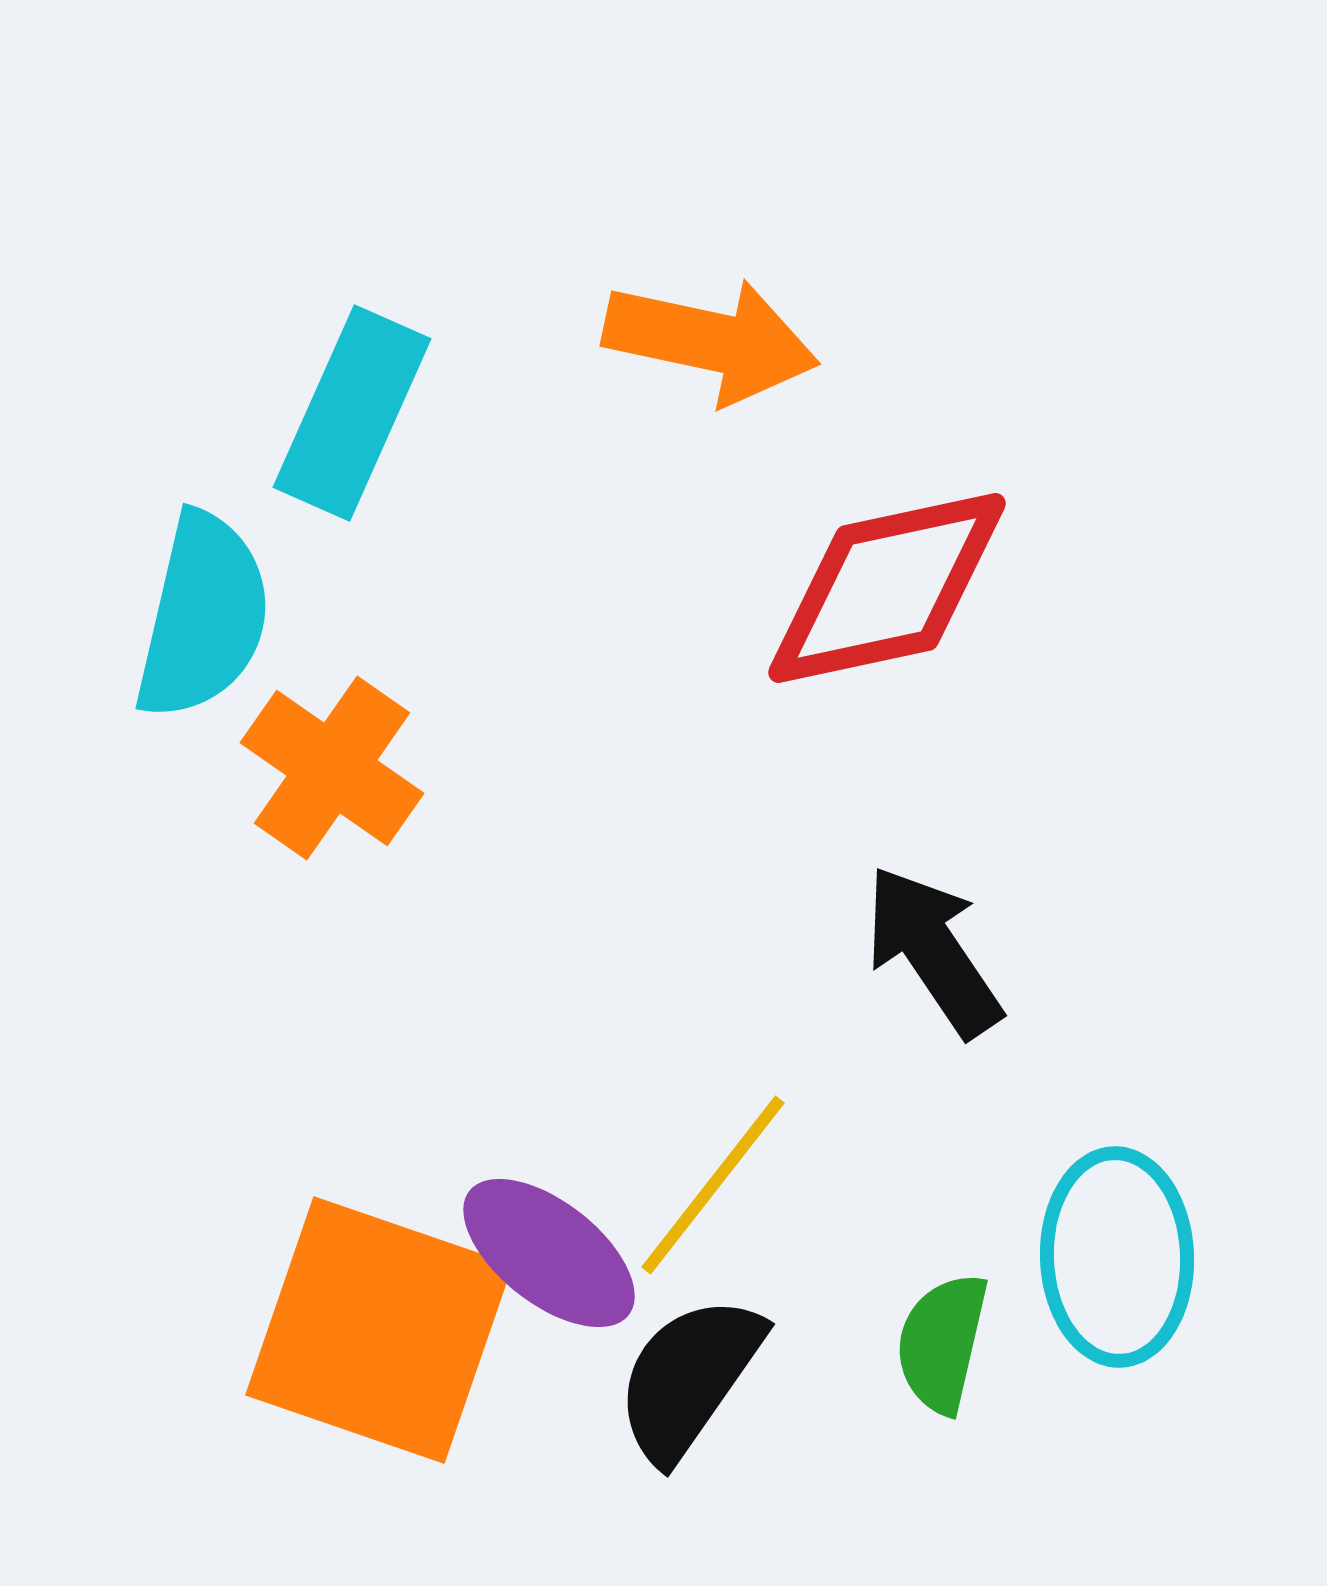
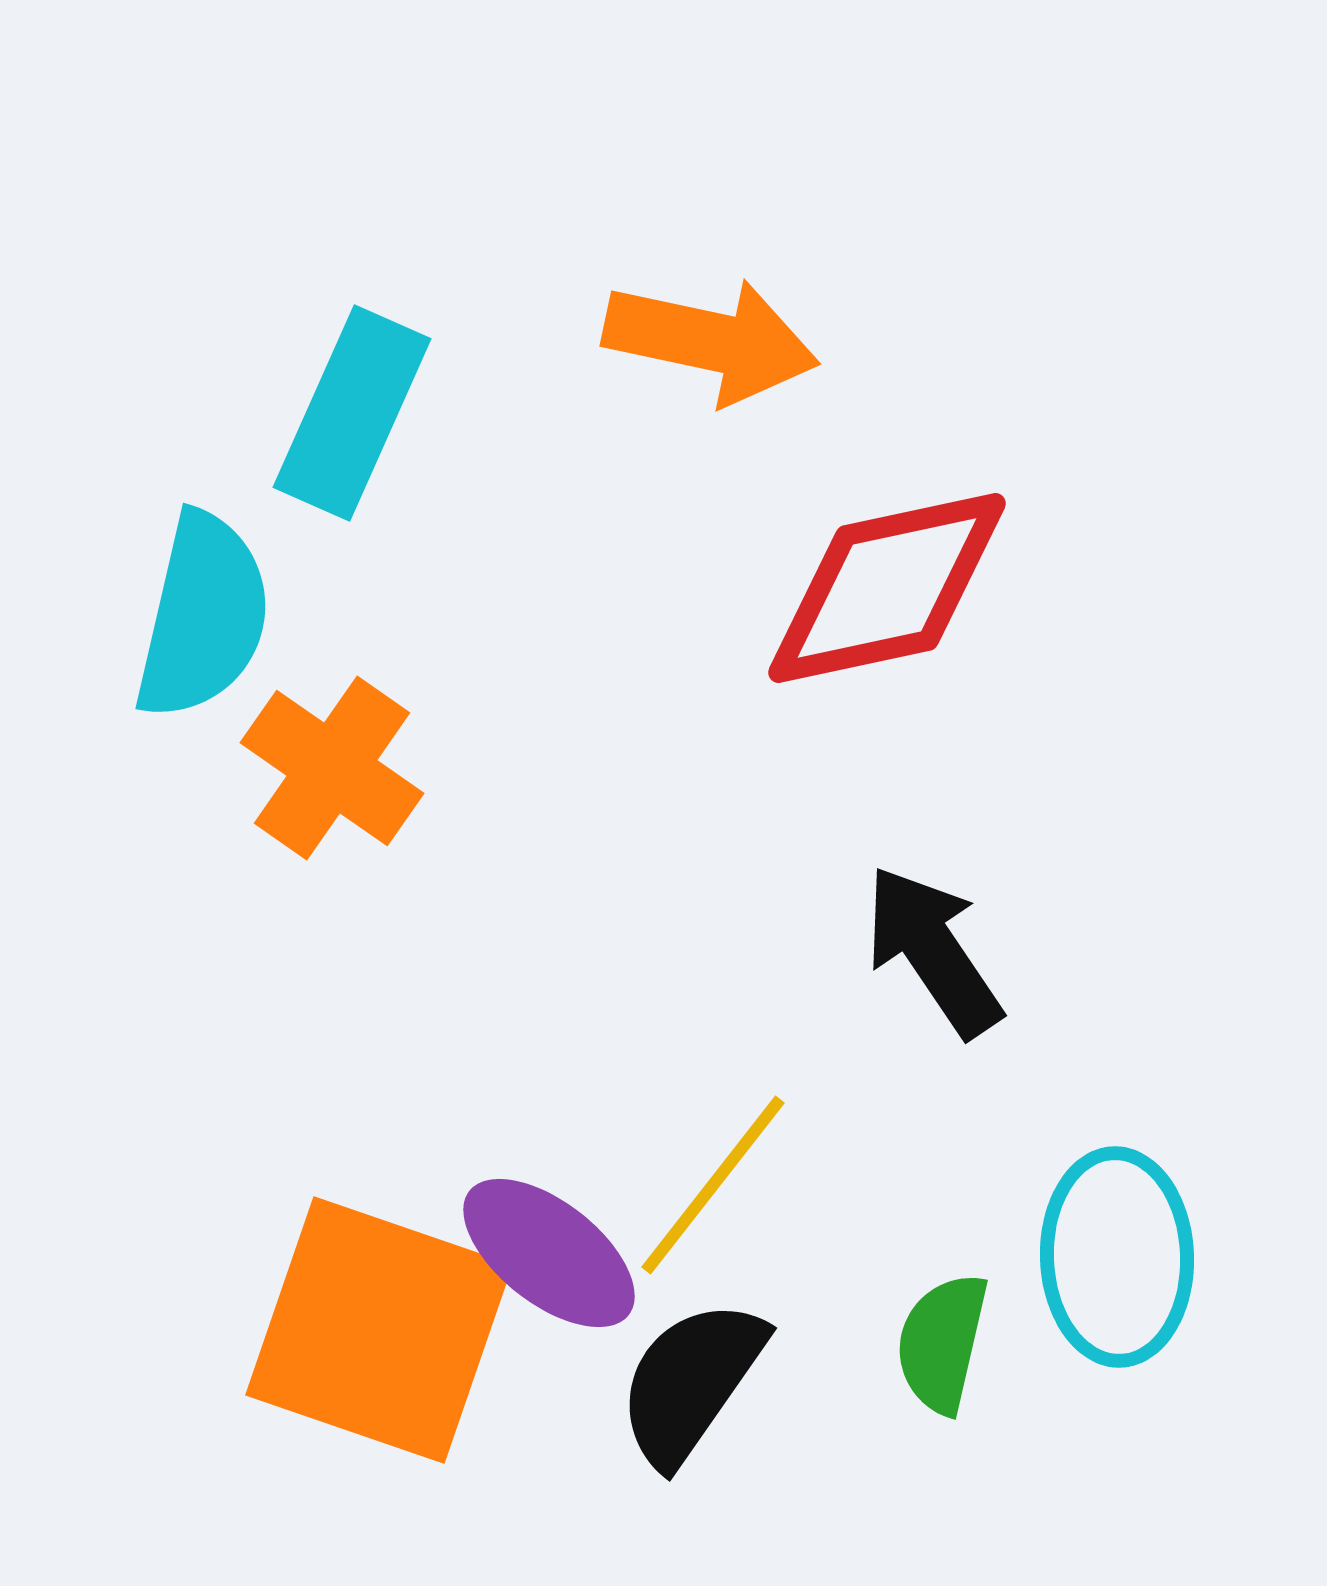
black semicircle: moved 2 px right, 4 px down
